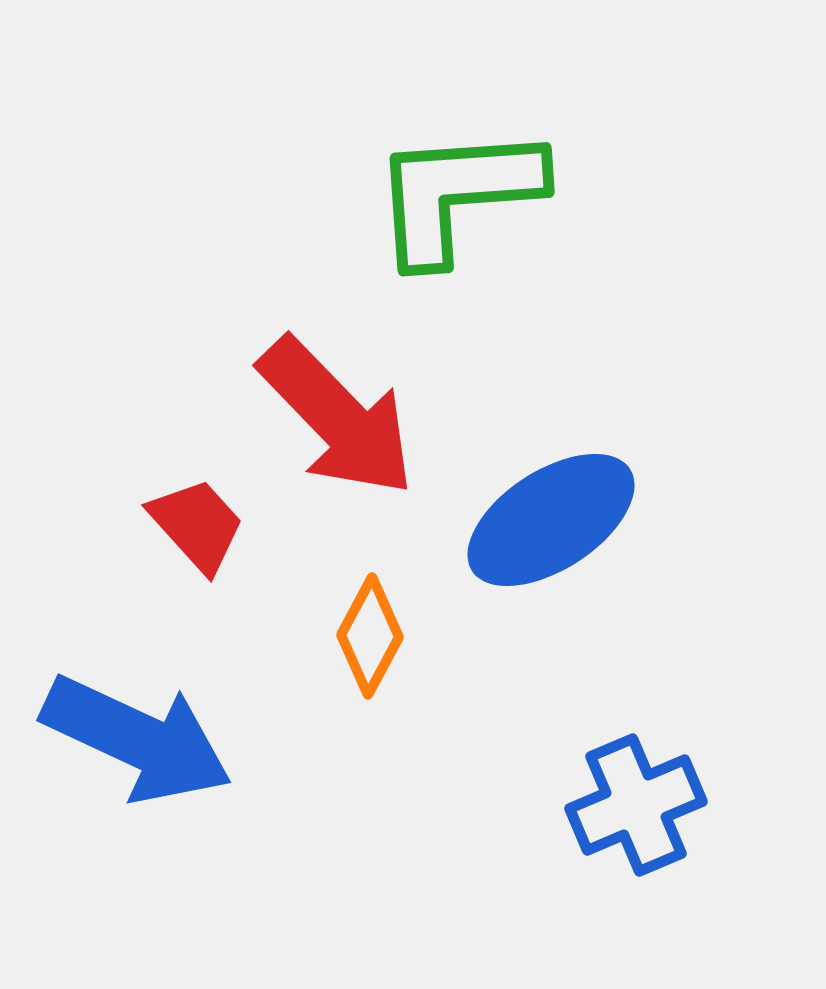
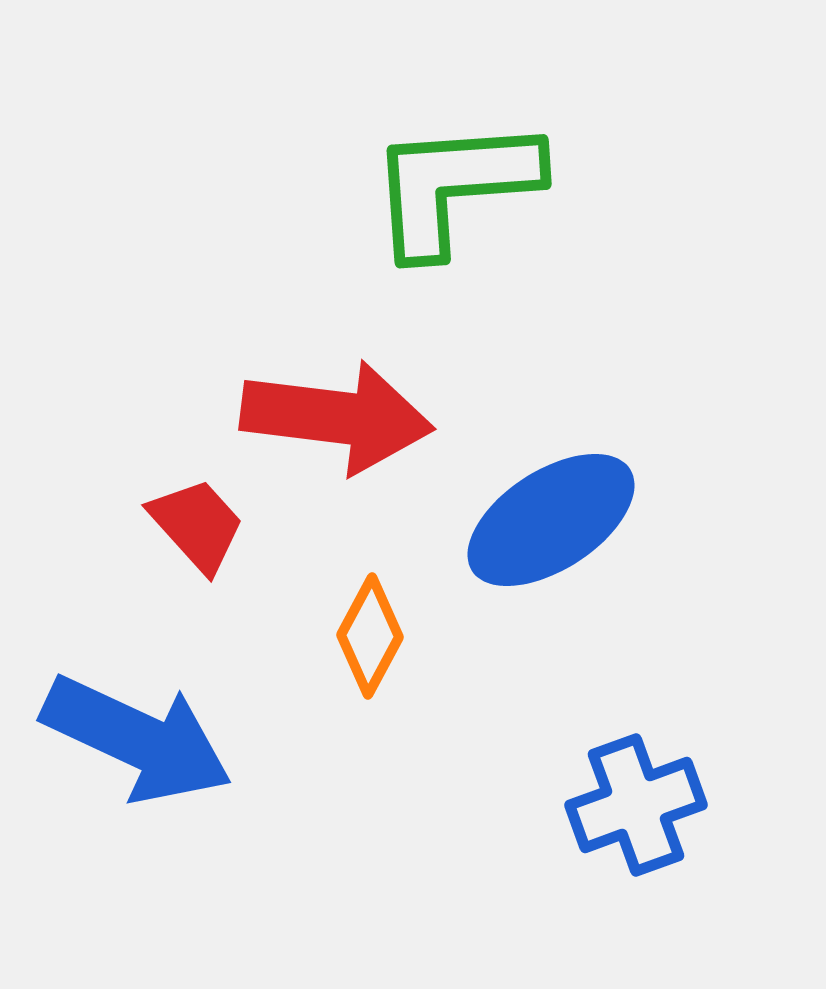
green L-shape: moved 3 px left, 8 px up
red arrow: rotated 39 degrees counterclockwise
blue cross: rotated 3 degrees clockwise
